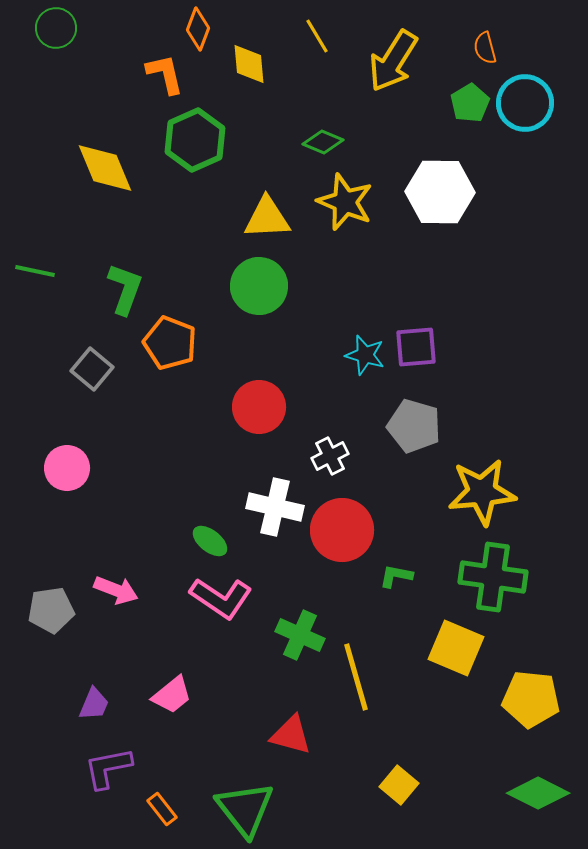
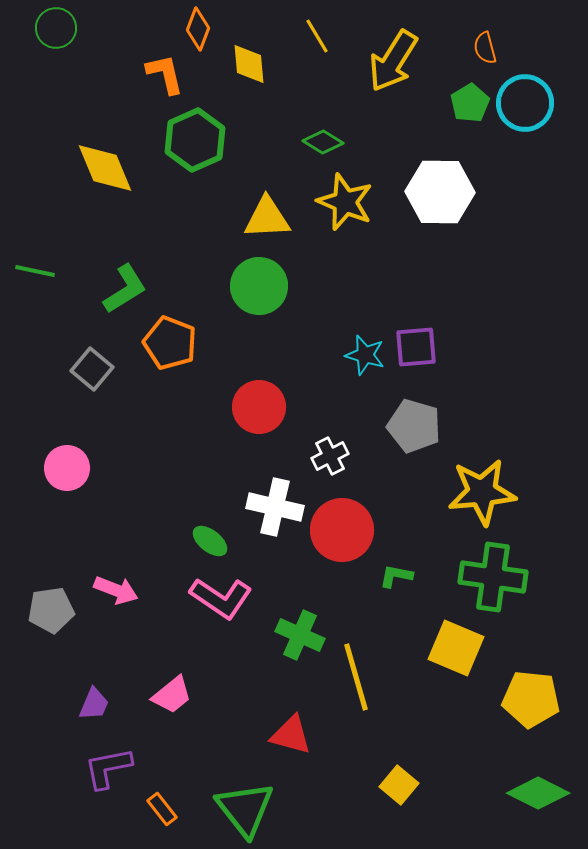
green diamond at (323, 142): rotated 9 degrees clockwise
green L-shape at (125, 289): rotated 38 degrees clockwise
